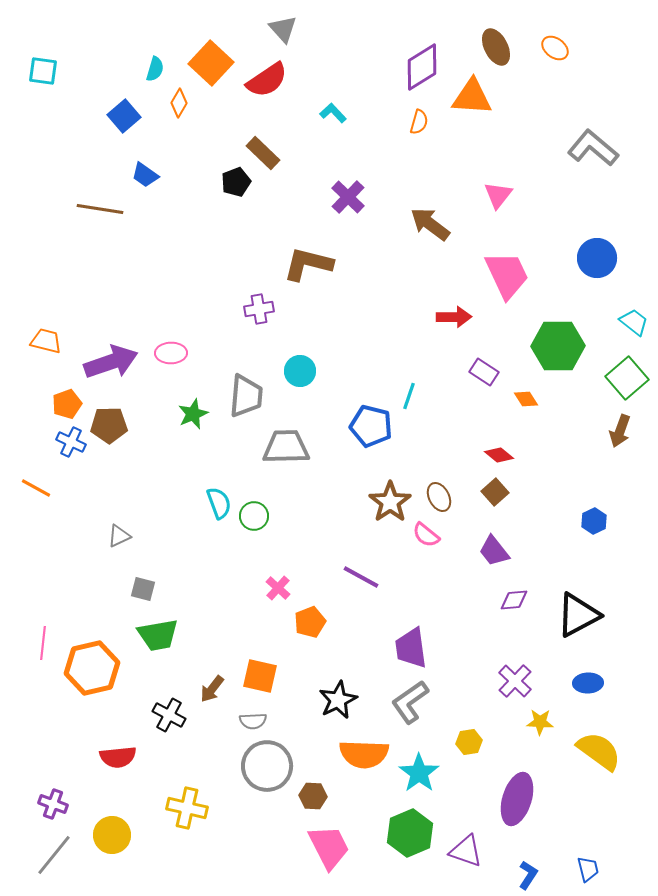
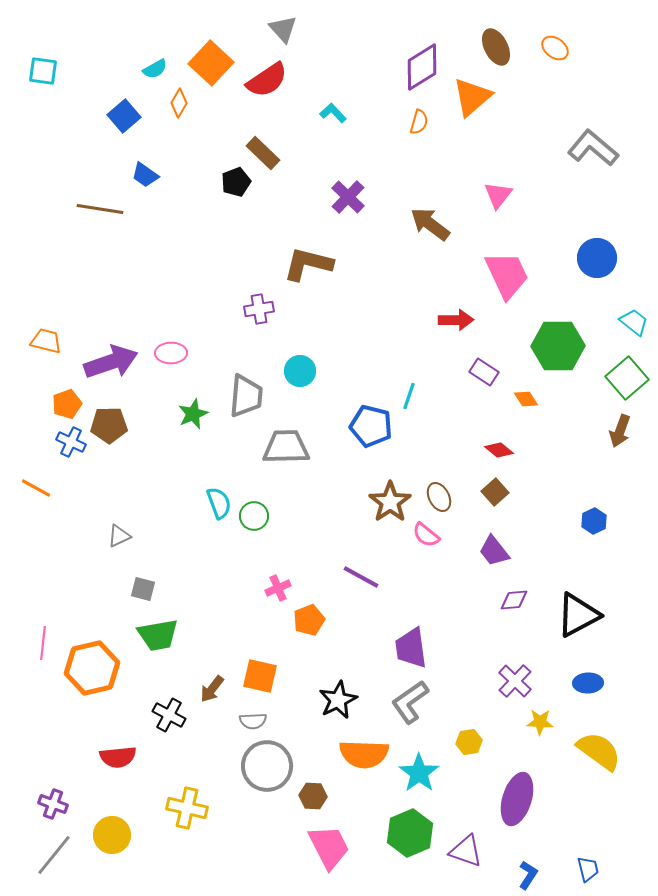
cyan semicircle at (155, 69): rotated 45 degrees clockwise
orange triangle at (472, 97): rotated 45 degrees counterclockwise
red arrow at (454, 317): moved 2 px right, 3 px down
red diamond at (499, 455): moved 5 px up
pink cross at (278, 588): rotated 25 degrees clockwise
orange pentagon at (310, 622): moved 1 px left, 2 px up
